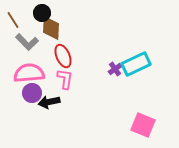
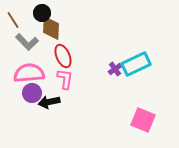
pink square: moved 5 px up
